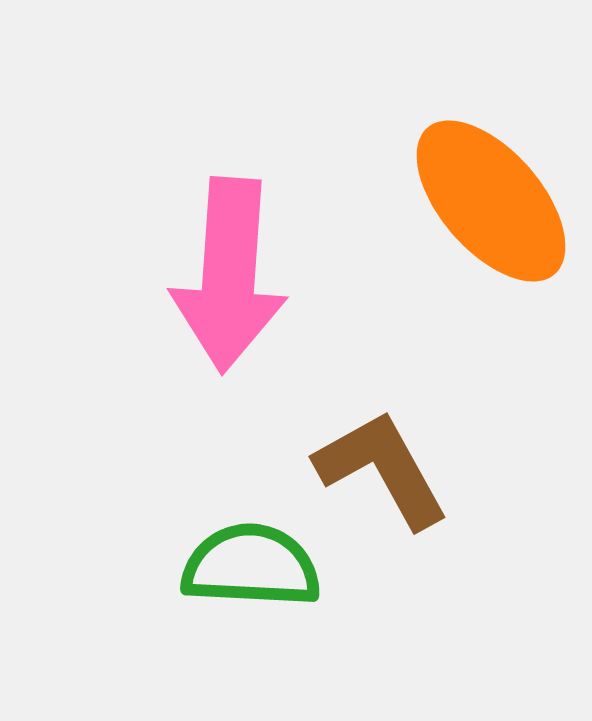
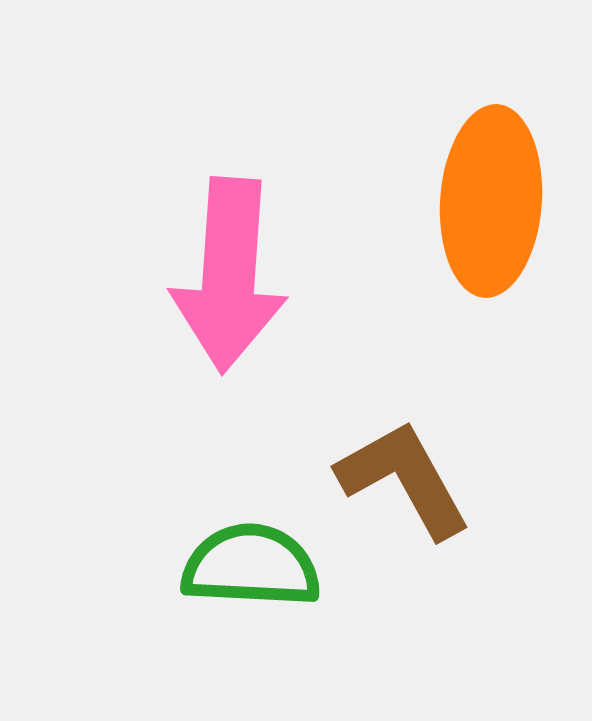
orange ellipse: rotated 45 degrees clockwise
brown L-shape: moved 22 px right, 10 px down
